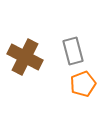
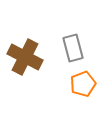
gray rectangle: moved 3 px up
